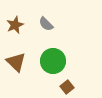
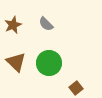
brown star: moved 2 px left
green circle: moved 4 px left, 2 px down
brown square: moved 9 px right, 1 px down
